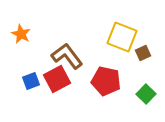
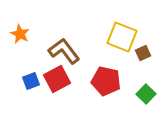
orange star: moved 1 px left
brown L-shape: moved 3 px left, 5 px up
